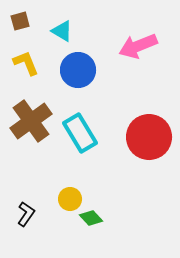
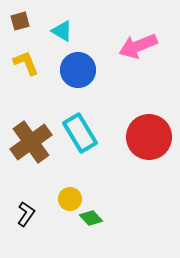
brown cross: moved 21 px down
